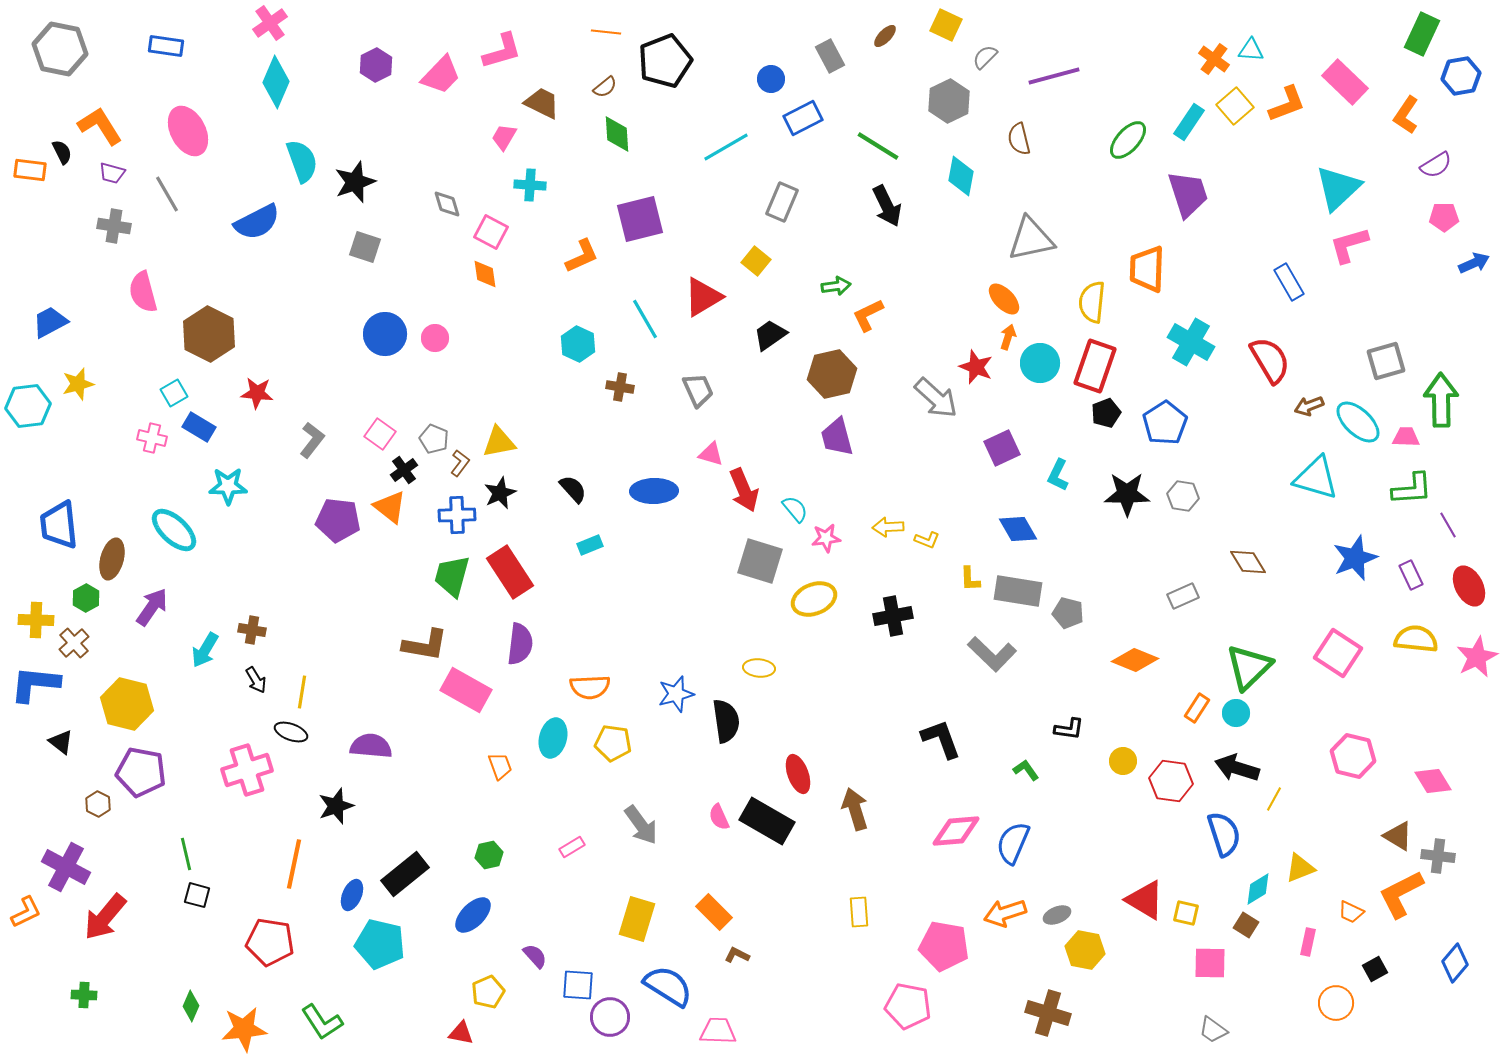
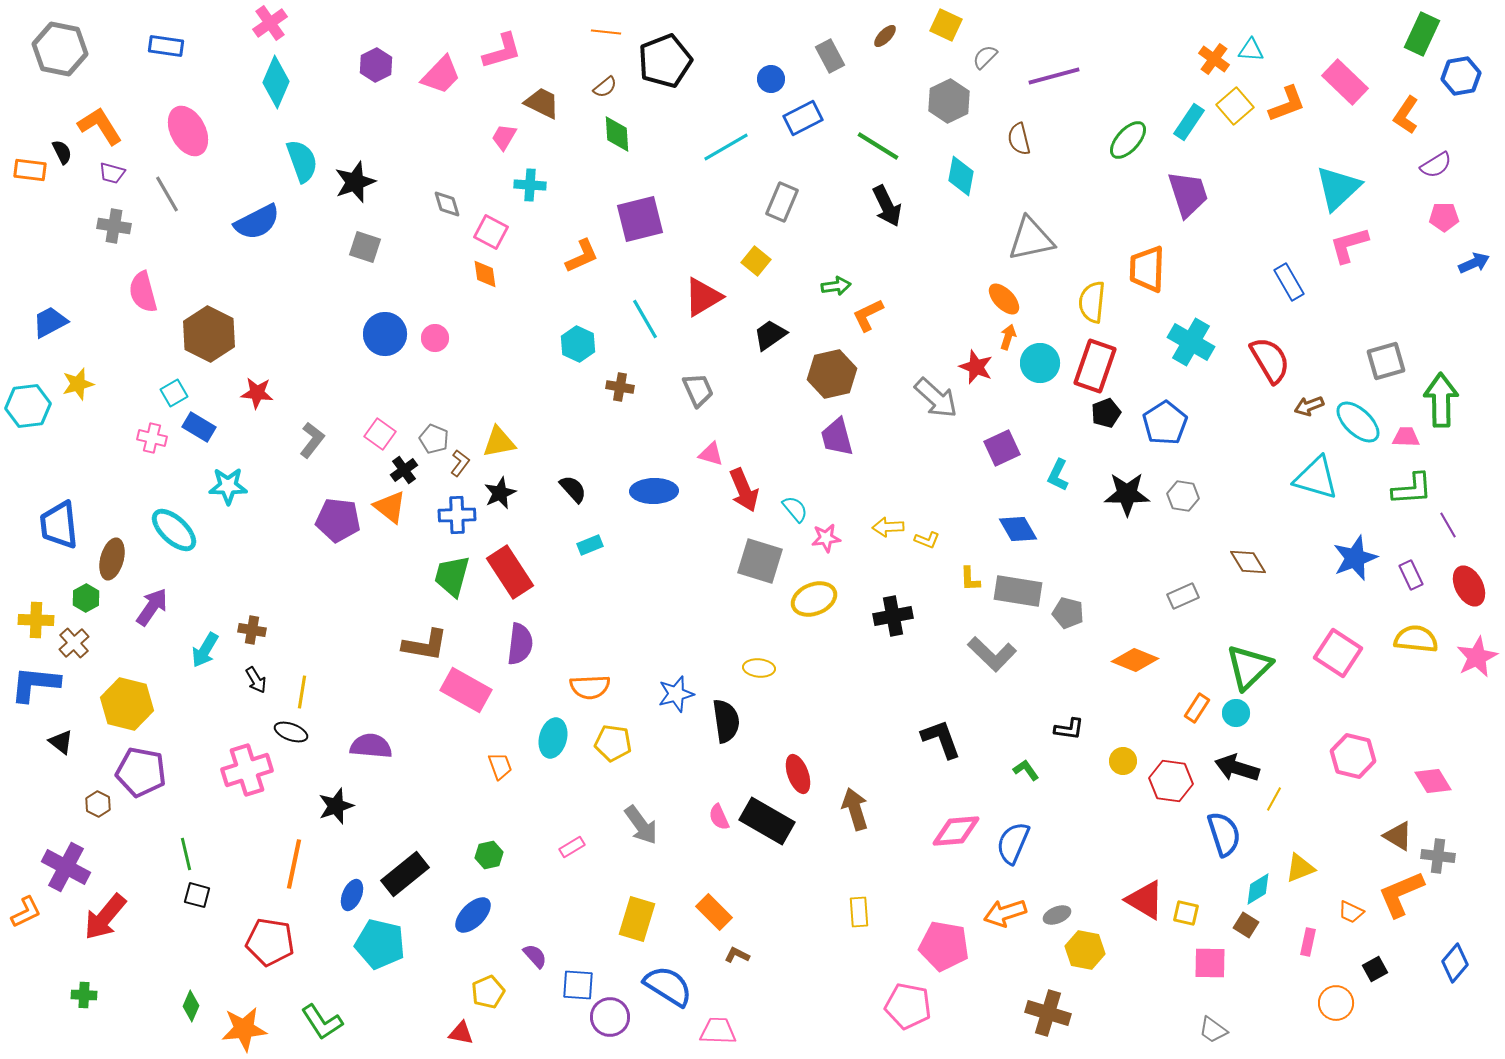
orange L-shape at (1401, 894): rotated 4 degrees clockwise
